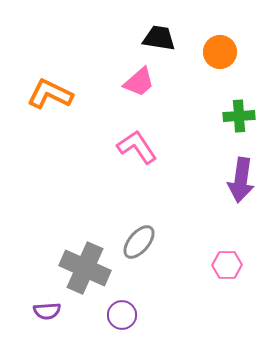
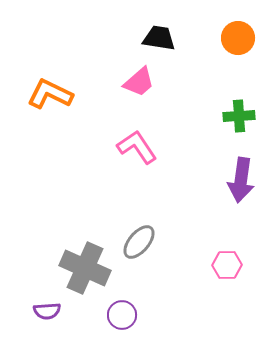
orange circle: moved 18 px right, 14 px up
